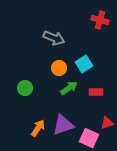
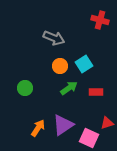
orange circle: moved 1 px right, 2 px up
purple triangle: rotated 15 degrees counterclockwise
